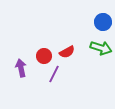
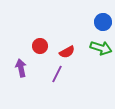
red circle: moved 4 px left, 10 px up
purple line: moved 3 px right
